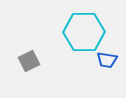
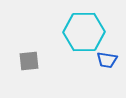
gray square: rotated 20 degrees clockwise
